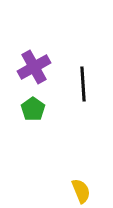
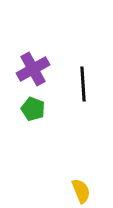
purple cross: moved 1 px left, 2 px down
green pentagon: rotated 15 degrees counterclockwise
